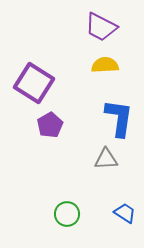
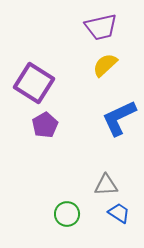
purple trapezoid: rotated 40 degrees counterclockwise
yellow semicircle: rotated 40 degrees counterclockwise
blue L-shape: rotated 123 degrees counterclockwise
purple pentagon: moved 5 px left
gray triangle: moved 26 px down
blue trapezoid: moved 6 px left
